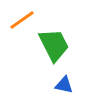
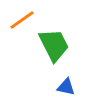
blue triangle: moved 2 px right, 2 px down
